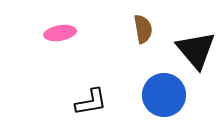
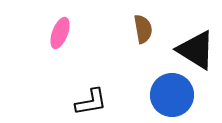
pink ellipse: rotated 60 degrees counterclockwise
black triangle: rotated 18 degrees counterclockwise
blue circle: moved 8 px right
